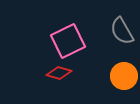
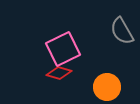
pink square: moved 5 px left, 8 px down
orange circle: moved 17 px left, 11 px down
